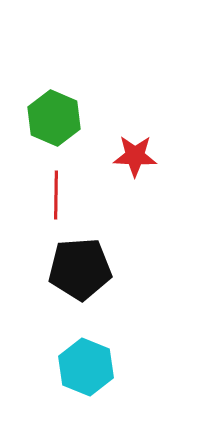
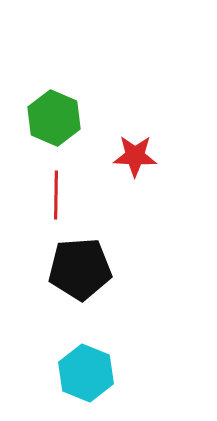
cyan hexagon: moved 6 px down
